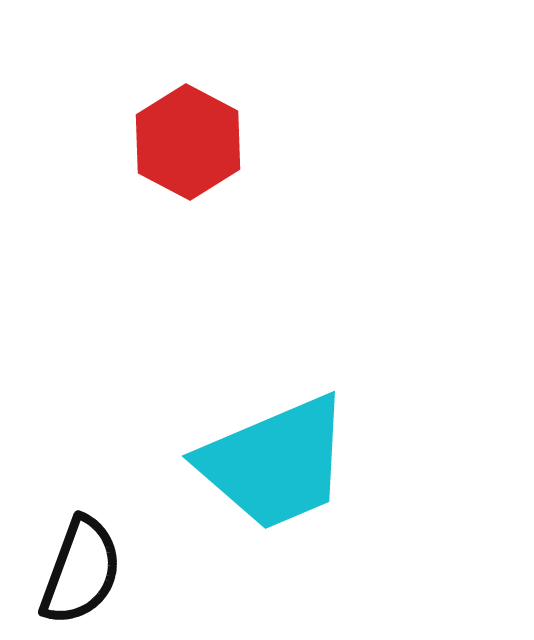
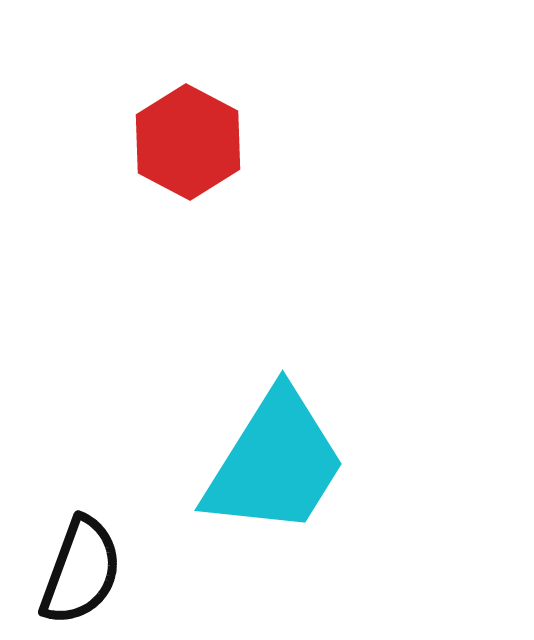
cyan trapezoid: rotated 35 degrees counterclockwise
